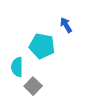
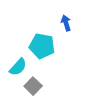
blue arrow: moved 2 px up; rotated 14 degrees clockwise
cyan semicircle: moved 1 px right; rotated 138 degrees counterclockwise
